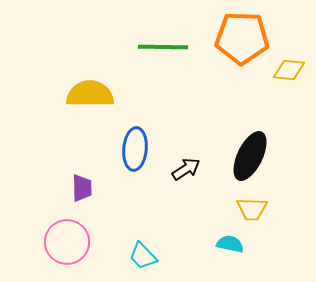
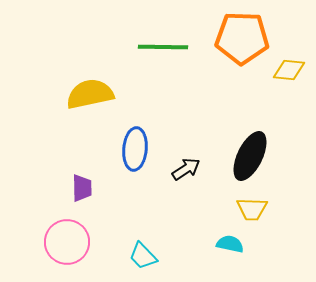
yellow semicircle: rotated 12 degrees counterclockwise
